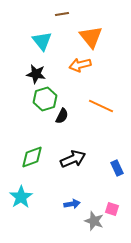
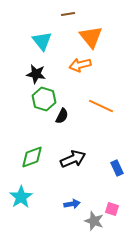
brown line: moved 6 px right
green hexagon: moved 1 px left; rotated 25 degrees counterclockwise
